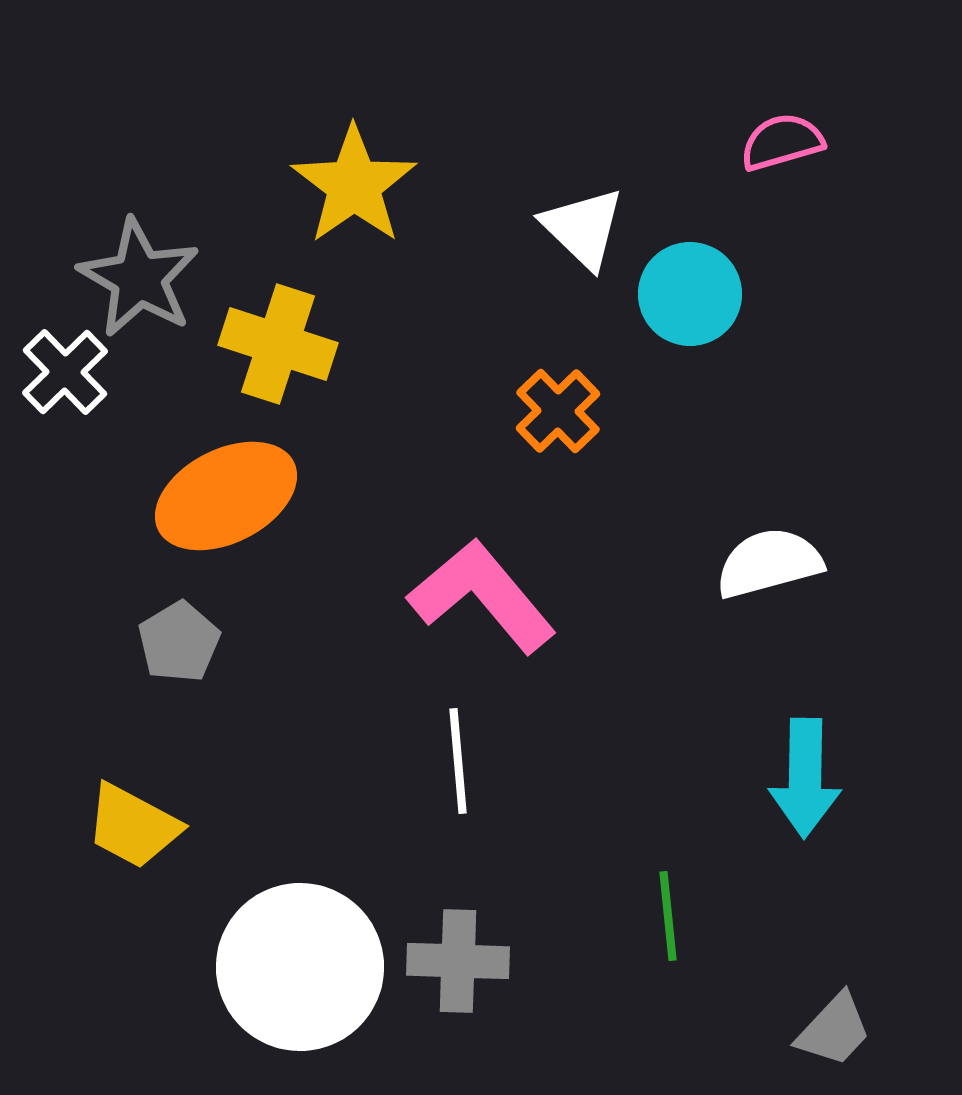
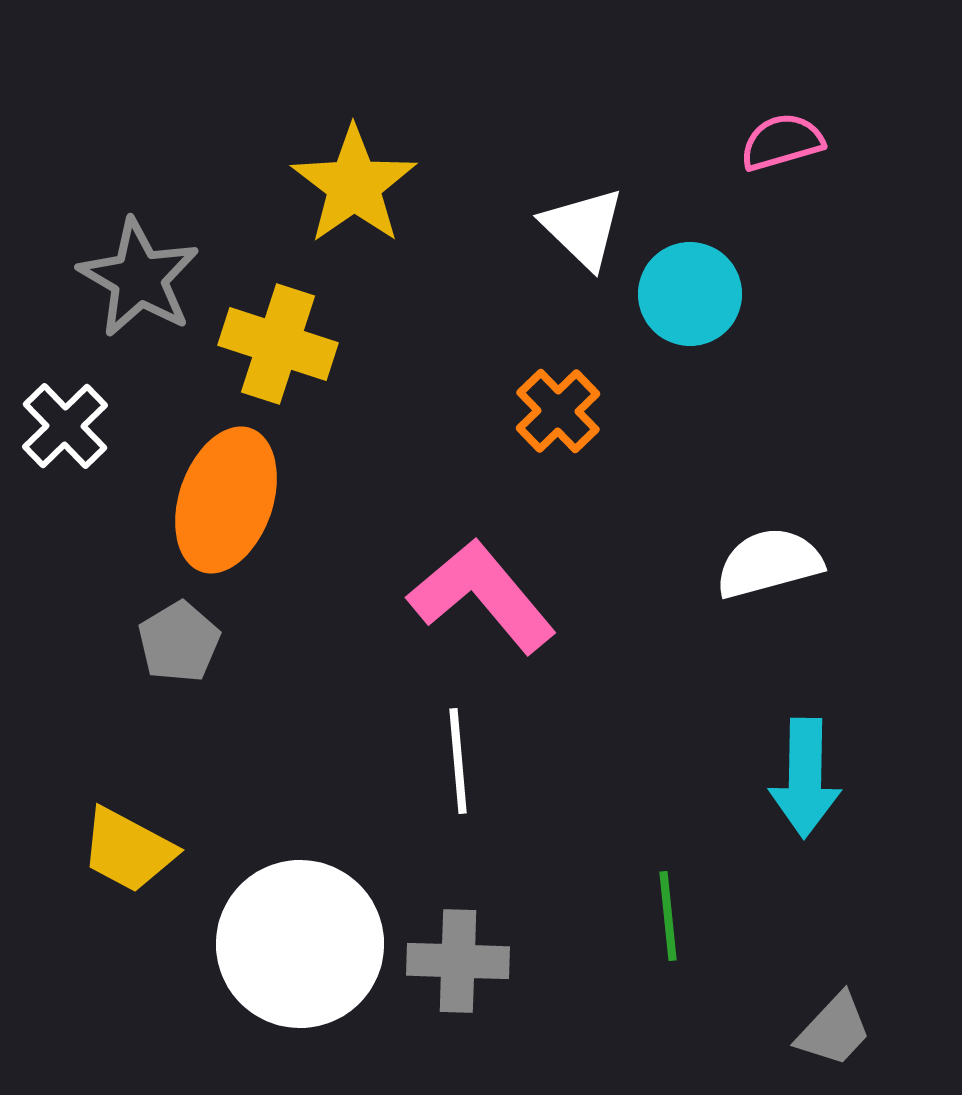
white cross: moved 54 px down
orange ellipse: moved 4 px down; rotated 44 degrees counterclockwise
yellow trapezoid: moved 5 px left, 24 px down
white circle: moved 23 px up
